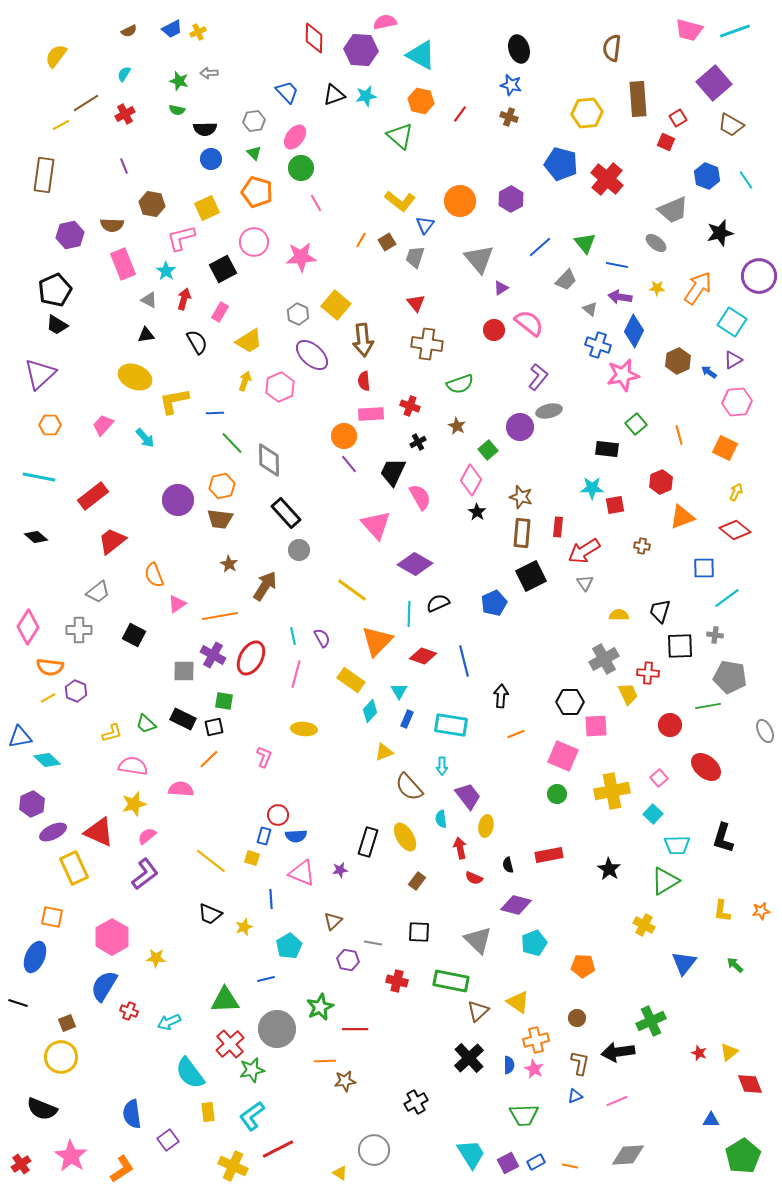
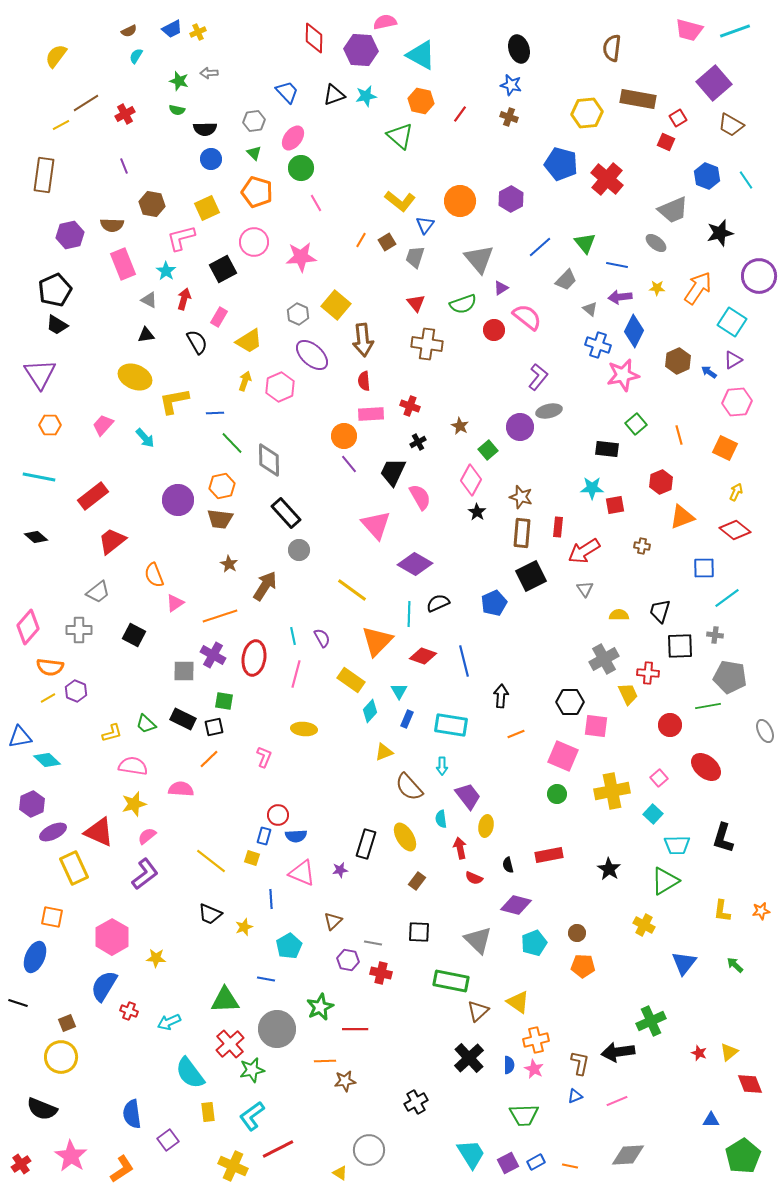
cyan semicircle at (124, 74): moved 12 px right, 18 px up
brown rectangle at (638, 99): rotated 76 degrees counterclockwise
pink ellipse at (295, 137): moved 2 px left, 1 px down
purple arrow at (620, 297): rotated 15 degrees counterclockwise
pink rectangle at (220, 312): moved 1 px left, 5 px down
pink semicircle at (529, 323): moved 2 px left, 6 px up
purple triangle at (40, 374): rotated 20 degrees counterclockwise
green semicircle at (460, 384): moved 3 px right, 80 px up
brown star at (457, 426): moved 3 px right
gray triangle at (585, 583): moved 6 px down
pink triangle at (177, 604): moved 2 px left, 1 px up
orange line at (220, 616): rotated 8 degrees counterclockwise
pink diamond at (28, 627): rotated 8 degrees clockwise
red ellipse at (251, 658): moved 3 px right; rotated 20 degrees counterclockwise
pink square at (596, 726): rotated 10 degrees clockwise
black rectangle at (368, 842): moved 2 px left, 2 px down
blue line at (266, 979): rotated 24 degrees clockwise
red cross at (397, 981): moved 16 px left, 8 px up
brown circle at (577, 1018): moved 85 px up
gray circle at (374, 1150): moved 5 px left
